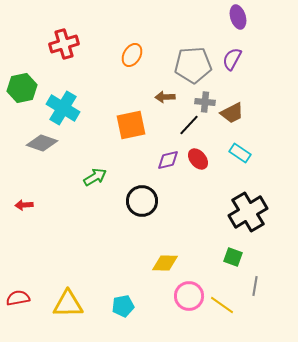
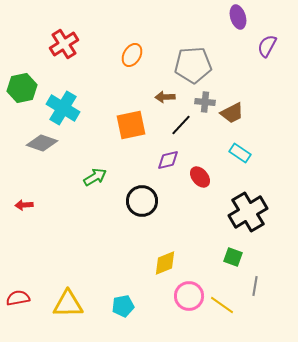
red cross: rotated 16 degrees counterclockwise
purple semicircle: moved 35 px right, 13 px up
black line: moved 8 px left
red ellipse: moved 2 px right, 18 px down
yellow diamond: rotated 24 degrees counterclockwise
